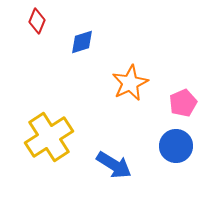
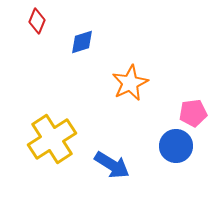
pink pentagon: moved 10 px right, 10 px down; rotated 16 degrees clockwise
yellow cross: moved 3 px right, 2 px down
blue arrow: moved 2 px left
